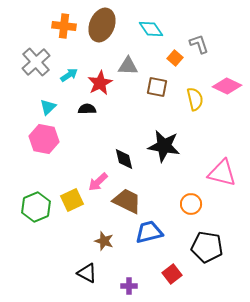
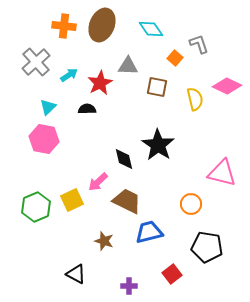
black star: moved 6 px left, 1 px up; rotated 24 degrees clockwise
black triangle: moved 11 px left, 1 px down
